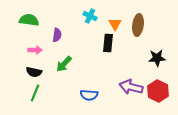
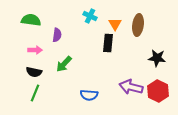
green semicircle: moved 2 px right
black star: rotated 12 degrees clockwise
